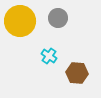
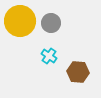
gray circle: moved 7 px left, 5 px down
brown hexagon: moved 1 px right, 1 px up
